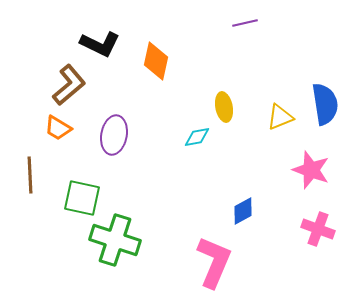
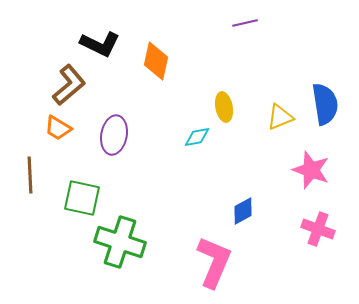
green cross: moved 5 px right, 2 px down
